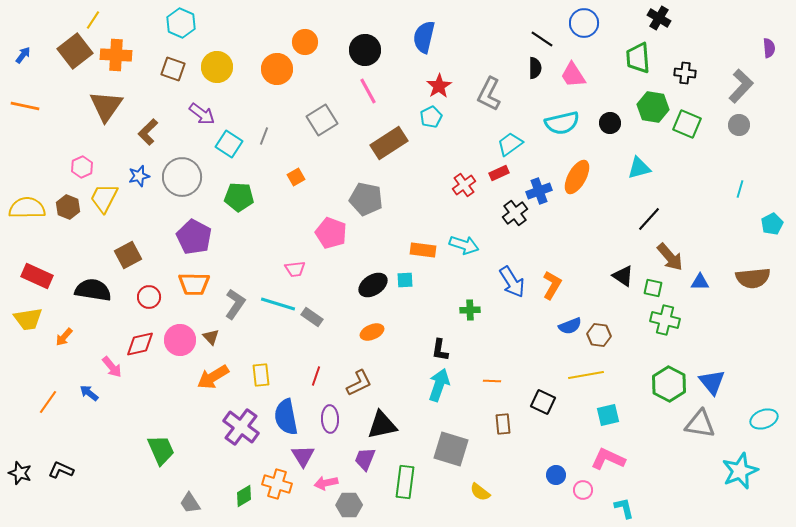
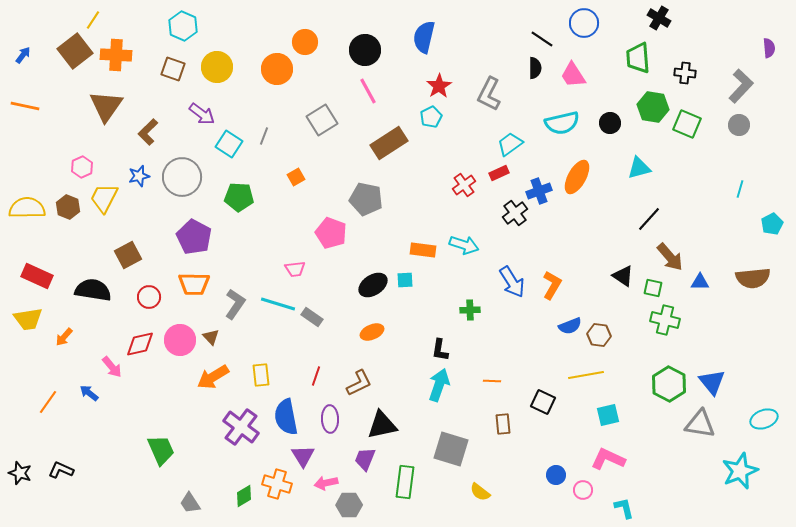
cyan hexagon at (181, 23): moved 2 px right, 3 px down
